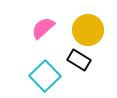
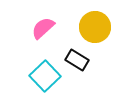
yellow circle: moved 7 px right, 3 px up
black rectangle: moved 2 px left
